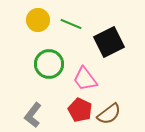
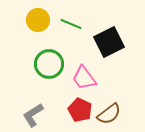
pink trapezoid: moved 1 px left, 1 px up
gray L-shape: rotated 20 degrees clockwise
